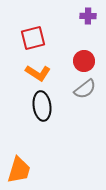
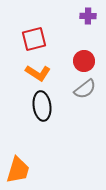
red square: moved 1 px right, 1 px down
orange trapezoid: moved 1 px left
